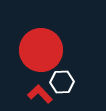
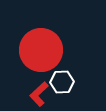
red L-shape: moved 1 px left; rotated 90 degrees counterclockwise
